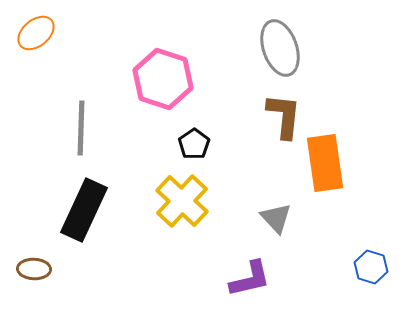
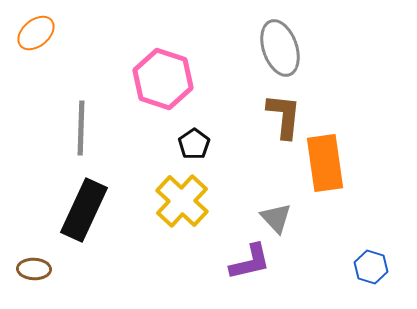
purple L-shape: moved 17 px up
